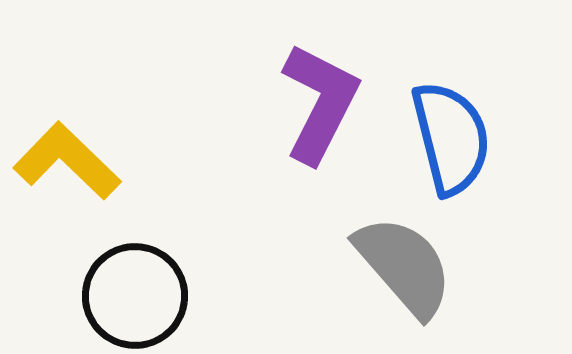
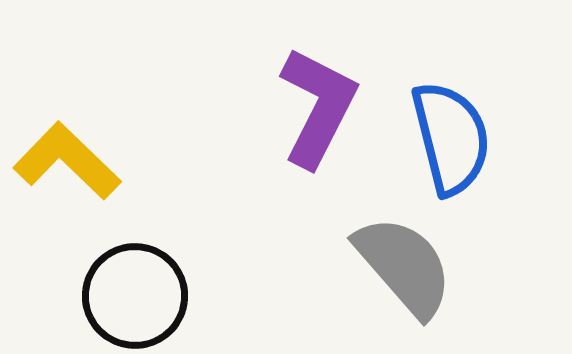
purple L-shape: moved 2 px left, 4 px down
